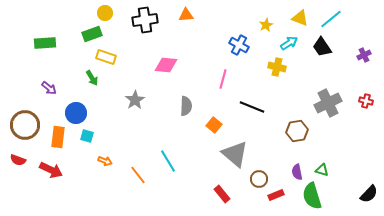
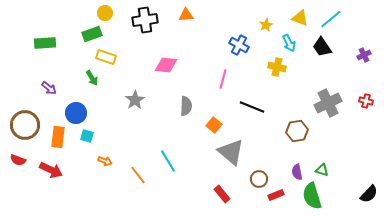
cyan arrow at (289, 43): rotated 96 degrees clockwise
gray triangle at (235, 154): moved 4 px left, 2 px up
